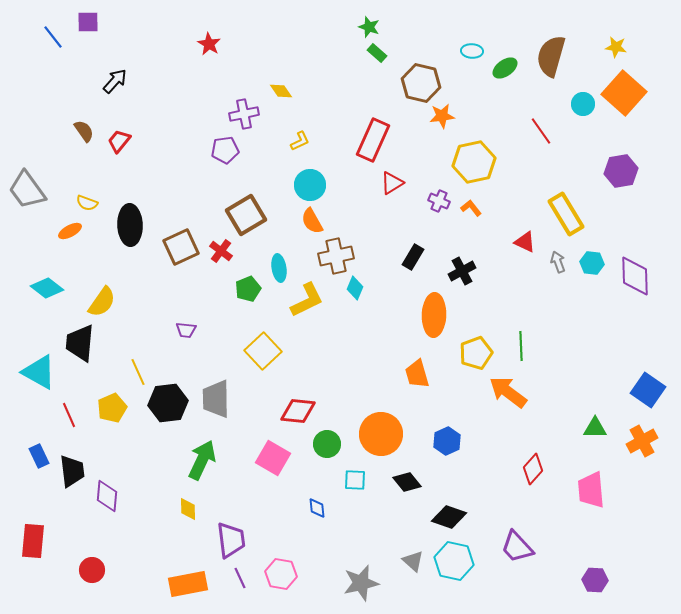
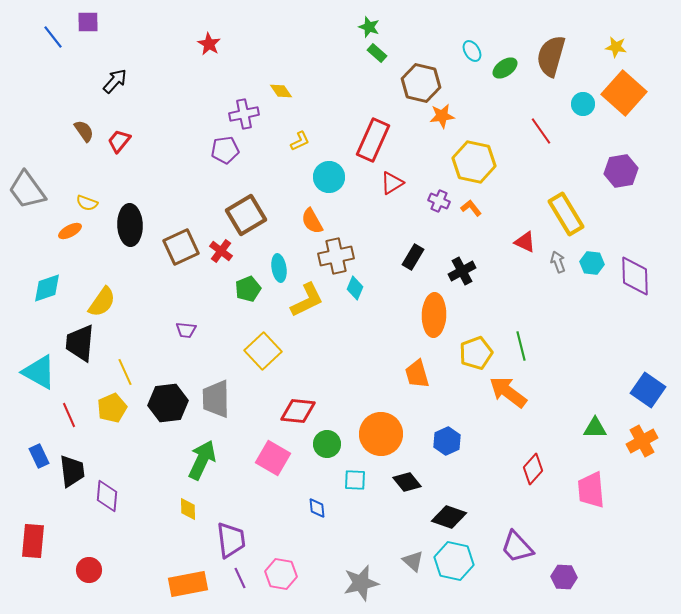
cyan ellipse at (472, 51): rotated 55 degrees clockwise
yellow hexagon at (474, 162): rotated 24 degrees clockwise
cyan circle at (310, 185): moved 19 px right, 8 px up
cyan diamond at (47, 288): rotated 56 degrees counterclockwise
green line at (521, 346): rotated 12 degrees counterclockwise
yellow line at (138, 372): moved 13 px left
red circle at (92, 570): moved 3 px left
purple hexagon at (595, 580): moved 31 px left, 3 px up
